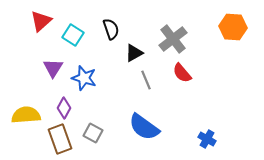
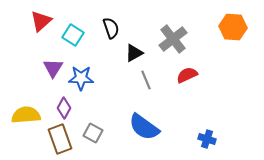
black semicircle: moved 1 px up
red semicircle: moved 5 px right, 2 px down; rotated 105 degrees clockwise
blue star: moved 3 px left; rotated 15 degrees counterclockwise
blue cross: rotated 12 degrees counterclockwise
